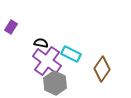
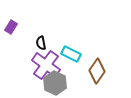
black semicircle: rotated 112 degrees counterclockwise
purple cross: moved 1 px left, 4 px down
brown diamond: moved 5 px left, 2 px down
